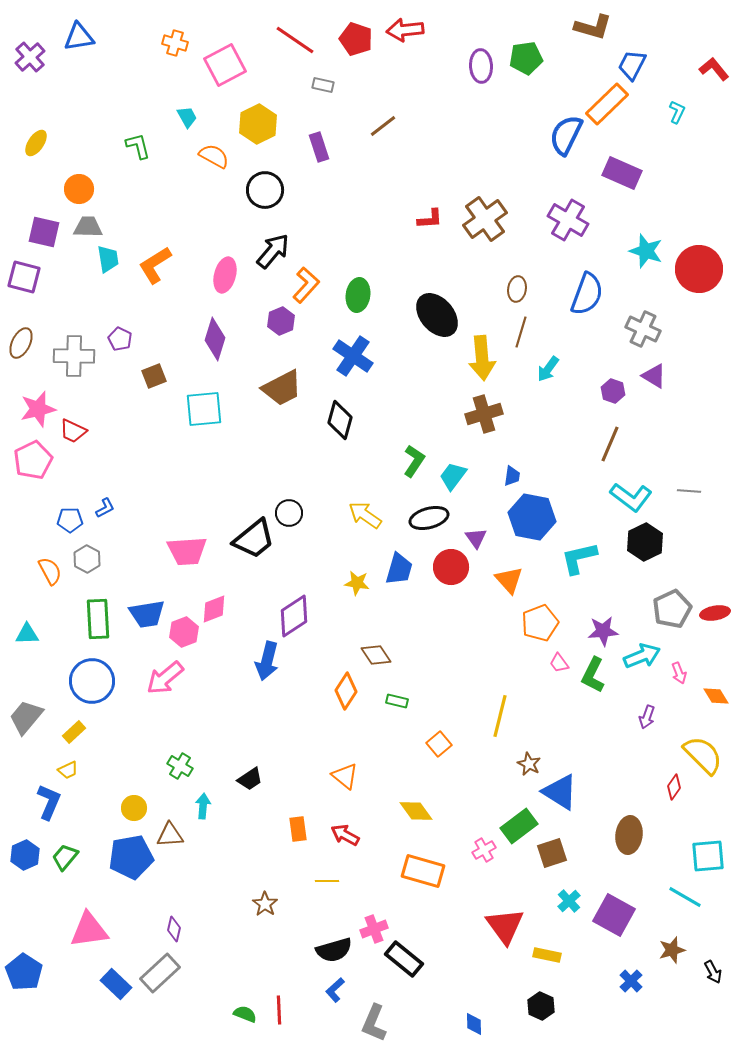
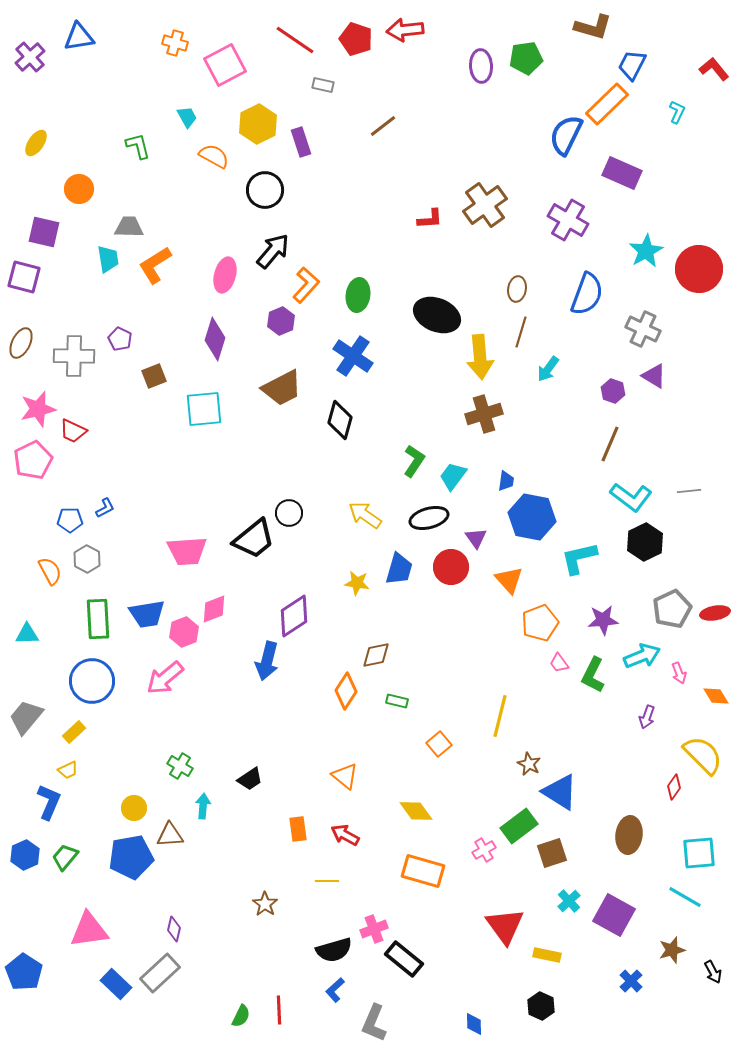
purple rectangle at (319, 147): moved 18 px left, 5 px up
brown cross at (485, 219): moved 14 px up
gray trapezoid at (88, 227): moved 41 px right
cyan star at (646, 251): rotated 24 degrees clockwise
black ellipse at (437, 315): rotated 27 degrees counterclockwise
yellow arrow at (482, 358): moved 2 px left, 1 px up
blue trapezoid at (512, 476): moved 6 px left, 5 px down
gray line at (689, 491): rotated 10 degrees counterclockwise
purple star at (603, 631): moved 11 px up
brown diamond at (376, 655): rotated 68 degrees counterclockwise
cyan square at (708, 856): moved 9 px left, 3 px up
green semicircle at (245, 1014): moved 4 px left, 2 px down; rotated 95 degrees clockwise
